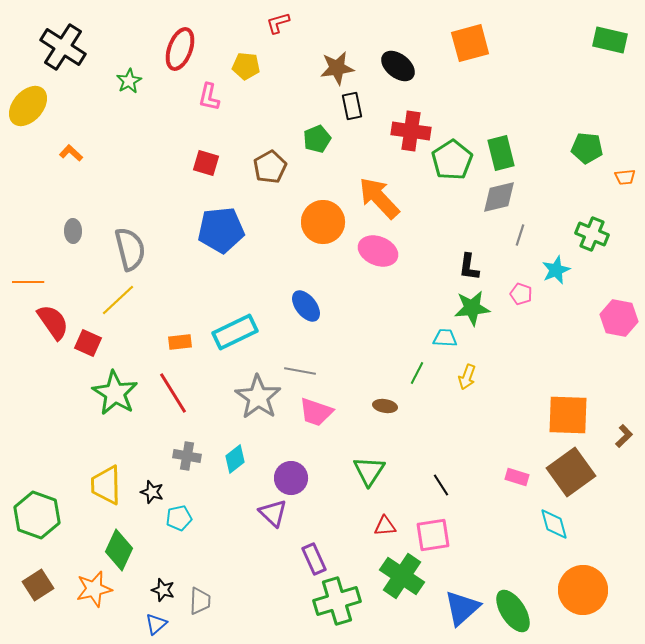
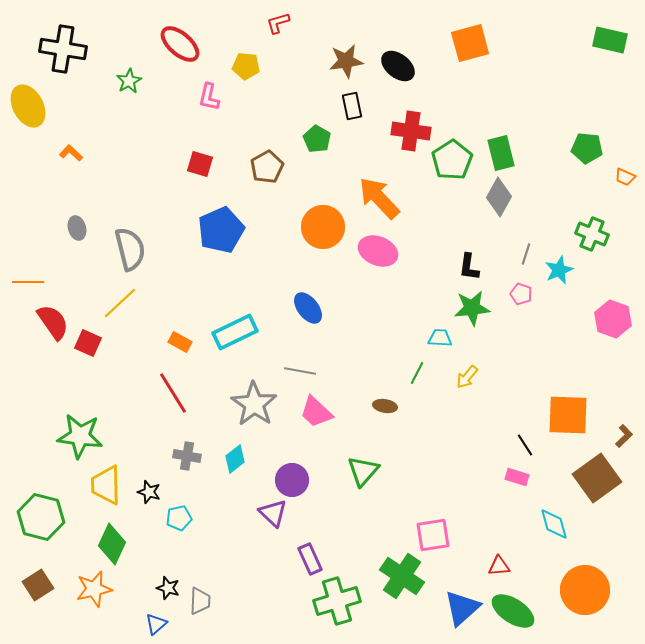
black cross at (63, 47): moved 2 px down; rotated 24 degrees counterclockwise
red ellipse at (180, 49): moved 5 px up; rotated 69 degrees counterclockwise
brown star at (337, 68): moved 9 px right, 7 px up
yellow ellipse at (28, 106): rotated 69 degrees counterclockwise
green pentagon at (317, 139): rotated 20 degrees counterclockwise
red square at (206, 163): moved 6 px left, 1 px down
brown pentagon at (270, 167): moved 3 px left
orange trapezoid at (625, 177): rotated 30 degrees clockwise
gray diamond at (499, 197): rotated 48 degrees counterclockwise
orange circle at (323, 222): moved 5 px down
blue pentagon at (221, 230): rotated 18 degrees counterclockwise
gray ellipse at (73, 231): moved 4 px right, 3 px up; rotated 15 degrees counterclockwise
gray line at (520, 235): moved 6 px right, 19 px down
cyan star at (556, 270): moved 3 px right
yellow line at (118, 300): moved 2 px right, 3 px down
blue ellipse at (306, 306): moved 2 px right, 2 px down
pink hexagon at (619, 318): moved 6 px left, 1 px down; rotated 9 degrees clockwise
cyan trapezoid at (445, 338): moved 5 px left
orange rectangle at (180, 342): rotated 35 degrees clockwise
yellow arrow at (467, 377): rotated 20 degrees clockwise
green star at (115, 393): moved 35 px left, 43 px down; rotated 24 degrees counterclockwise
gray star at (258, 397): moved 4 px left, 7 px down
pink trapezoid at (316, 412): rotated 24 degrees clockwise
green triangle at (369, 471): moved 6 px left; rotated 8 degrees clockwise
brown square at (571, 472): moved 26 px right, 6 px down
purple circle at (291, 478): moved 1 px right, 2 px down
black line at (441, 485): moved 84 px right, 40 px up
black star at (152, 492): moved 3 px left
green hexagon at (37, 515): moved 4 px right, 2 px down; rotated 6 degrees counterclockwise
red triangle at (385, 526): moved 114 px right, 40 px down
green diamond at (119, 550): moved 7 px left, 6 px up
purple rectangle at (314, 559): moved 4 px left
black star at (163, 590): moved 5 px right, 2 px up
orange circle at (583, 590): moved 2 px right
green ellipse at (513, 611): rotated 24 degrees counterclockwise
